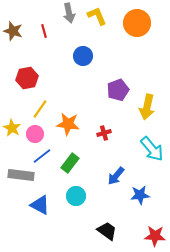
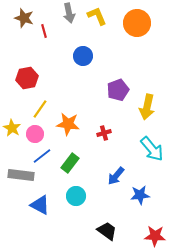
brown star: moved 11 px right, 13 px up
